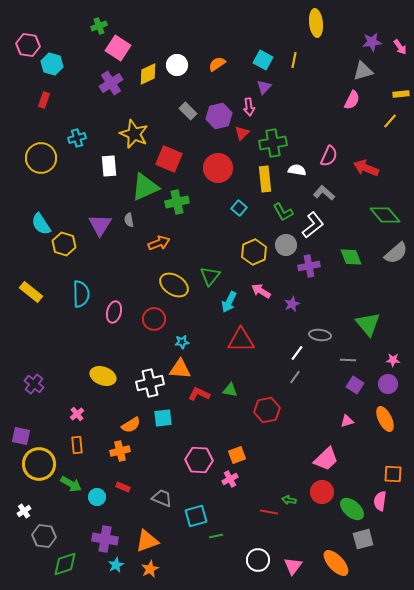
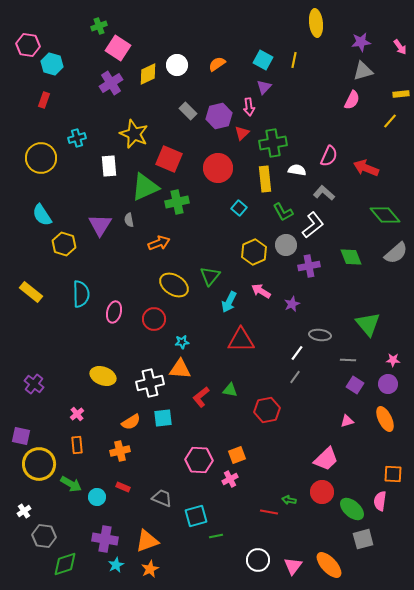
purple star at (372, 42): moved 11 px left
cyan semicircle at (41, 224): moved 1 px right, 9 px up
red L-shape at (199, 394): moved 2 px right, 3 px down; rotated 65 degrees counterclockwise
orange semicircle at (131, 425): moved 3 px up
orange ellipse at (336, 563): moved 7 px left, 2 px down
